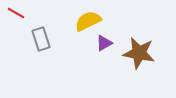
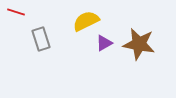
red line: moved 1 px up; rotated 12 degrees counterclockwise
yellow semicircle: moved 2 px left
brown star: moved 9 px up
